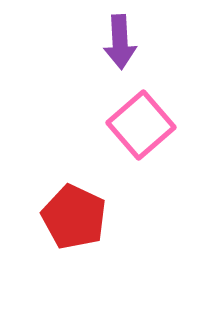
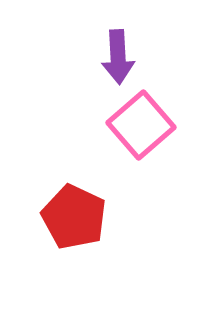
purple arrow: moved 2 px left, 15 px down
